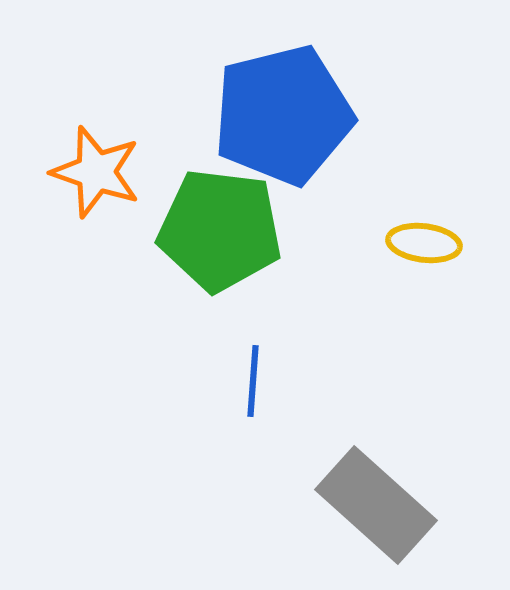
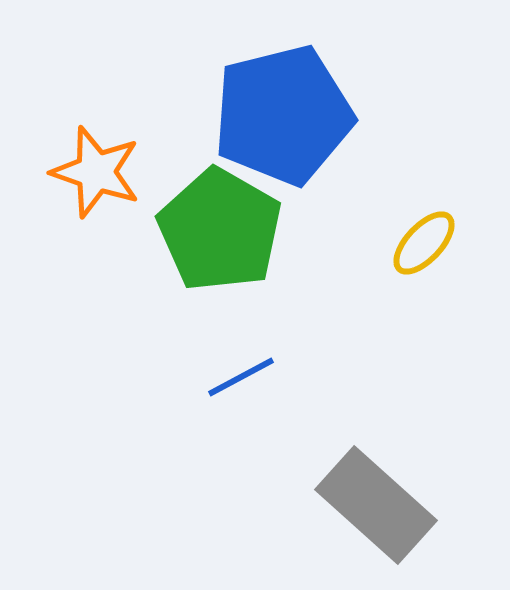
green pentagon: rotated 23 degrees clockwise
yellow ellipse: rotated 54 degrees counterclockwise
blue line: moved 12 px left, 4 px up; rotated 58 degrees clockwise
